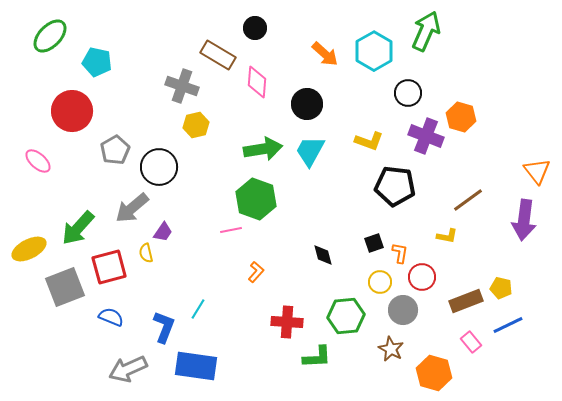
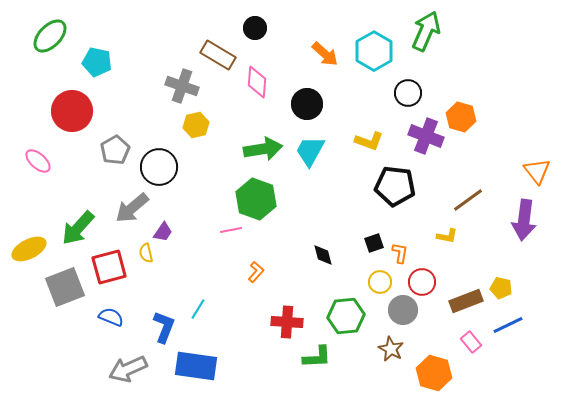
red circle at (422, 277): moved 5 px down
